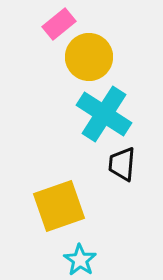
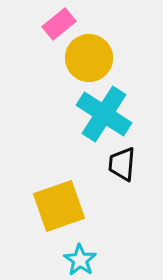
yellow circle: moved 1 px down
